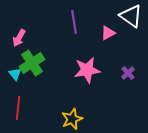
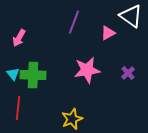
purple line: rotated 30 degrees clockwise
green cross: moved 1 px right, 12 px down; rotated 35 degrees clockwise
cyan triangle: moved 2 px left
